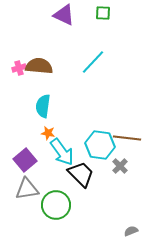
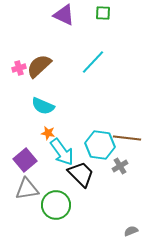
brown semicircle: rotated 48 degrees counterclockwise
cyan semicircle: rotated 75 degrees counterclockwise
gray cross: rotated 14 degrees clockwise
